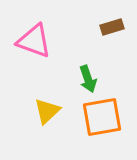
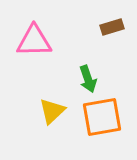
pink triangle: rotated 21 degrees counterclockwise
yellow triangle: moved 5 px right
